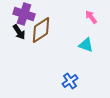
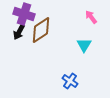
black arrow: rotated 63 degrees clockwise
cyan triangle: moved 2 px left; rotated 42 degrees clockwise
blue cross: rotated 21 degrees counterclockwise
